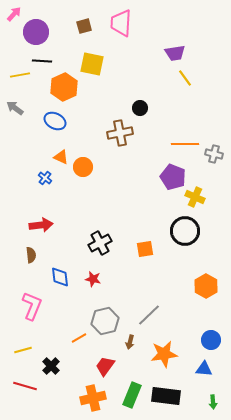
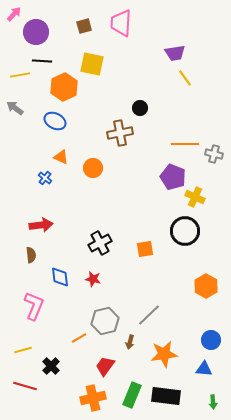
orange circle at (83, 167): moved 10 px right, 1 px down
pink L-shape at (32, 306): moved 2 px right
